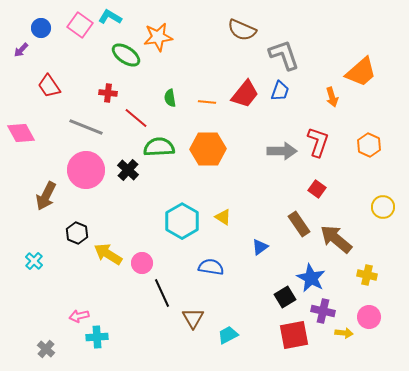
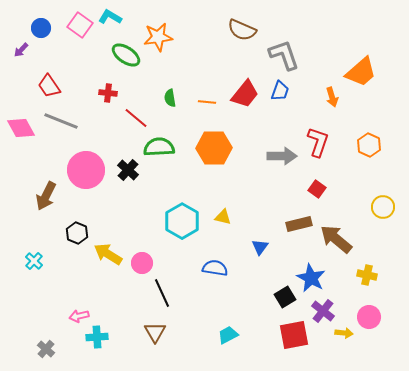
gray line at (86, 127): moved 25 px left, 6 px up
pink diamond at (21, 133): moved 5 px up
orange hexagon at (208, 149): moved 6 px right, 1 px up
gray arrow at (282, 151): moved 5 px down
yellow triangle at (223, 217): rotated 18 degrees counterclockwise
brown rectangle at (299, 224): rotated 70 degrees counterclockwise
blue triangle at (260, 247): rotated 18 degrees counterclockwise
blue semicircle at (211, 267): moved 4 px right, 1 px down
purple cross at (323, 311): rotated 25 degrees clockwise
brown triangle at (193, 318): moved 38 px left, 14 px down
